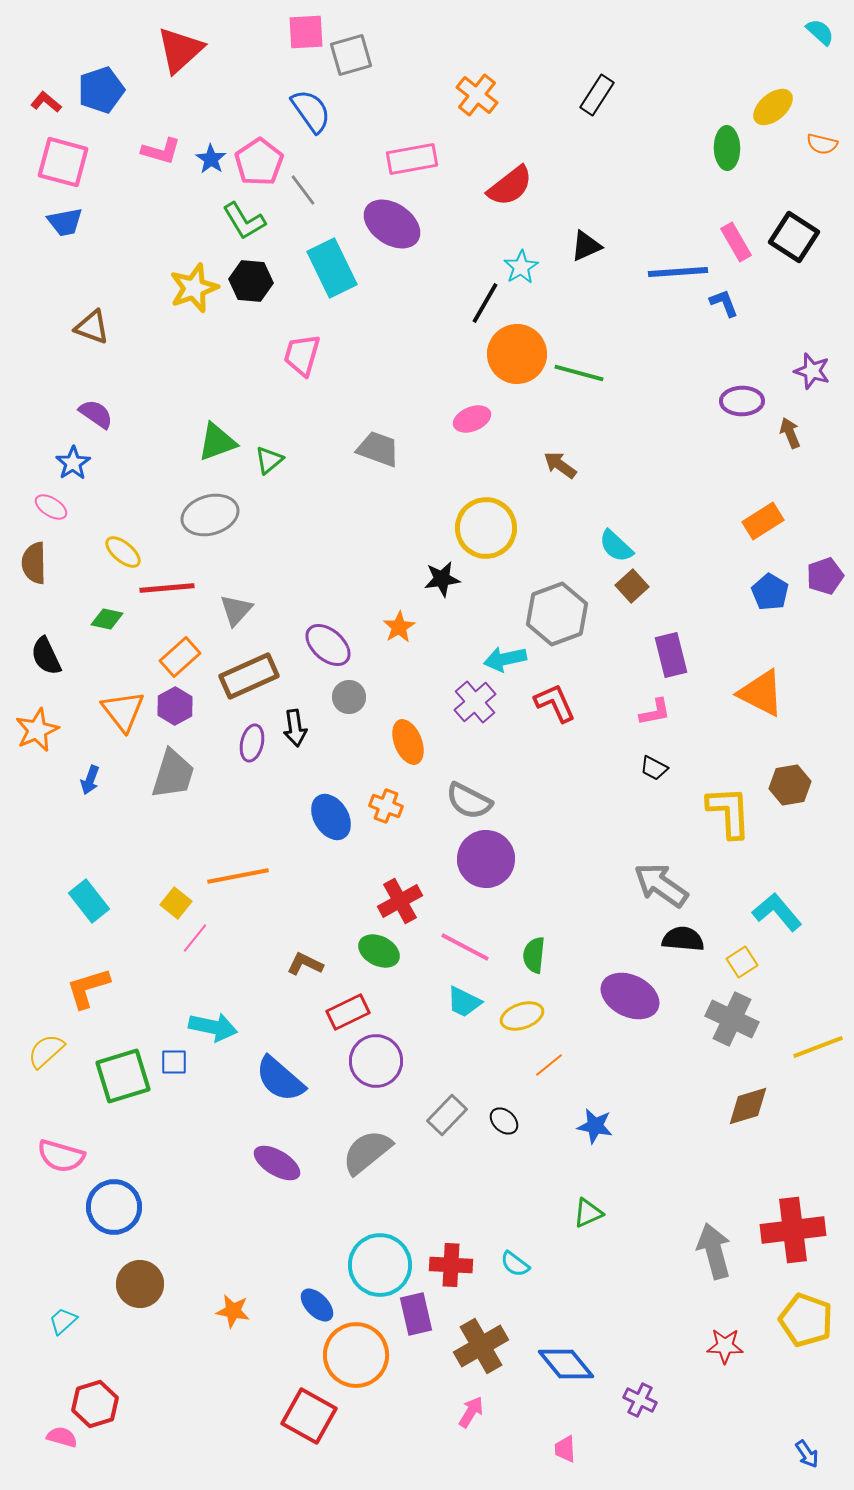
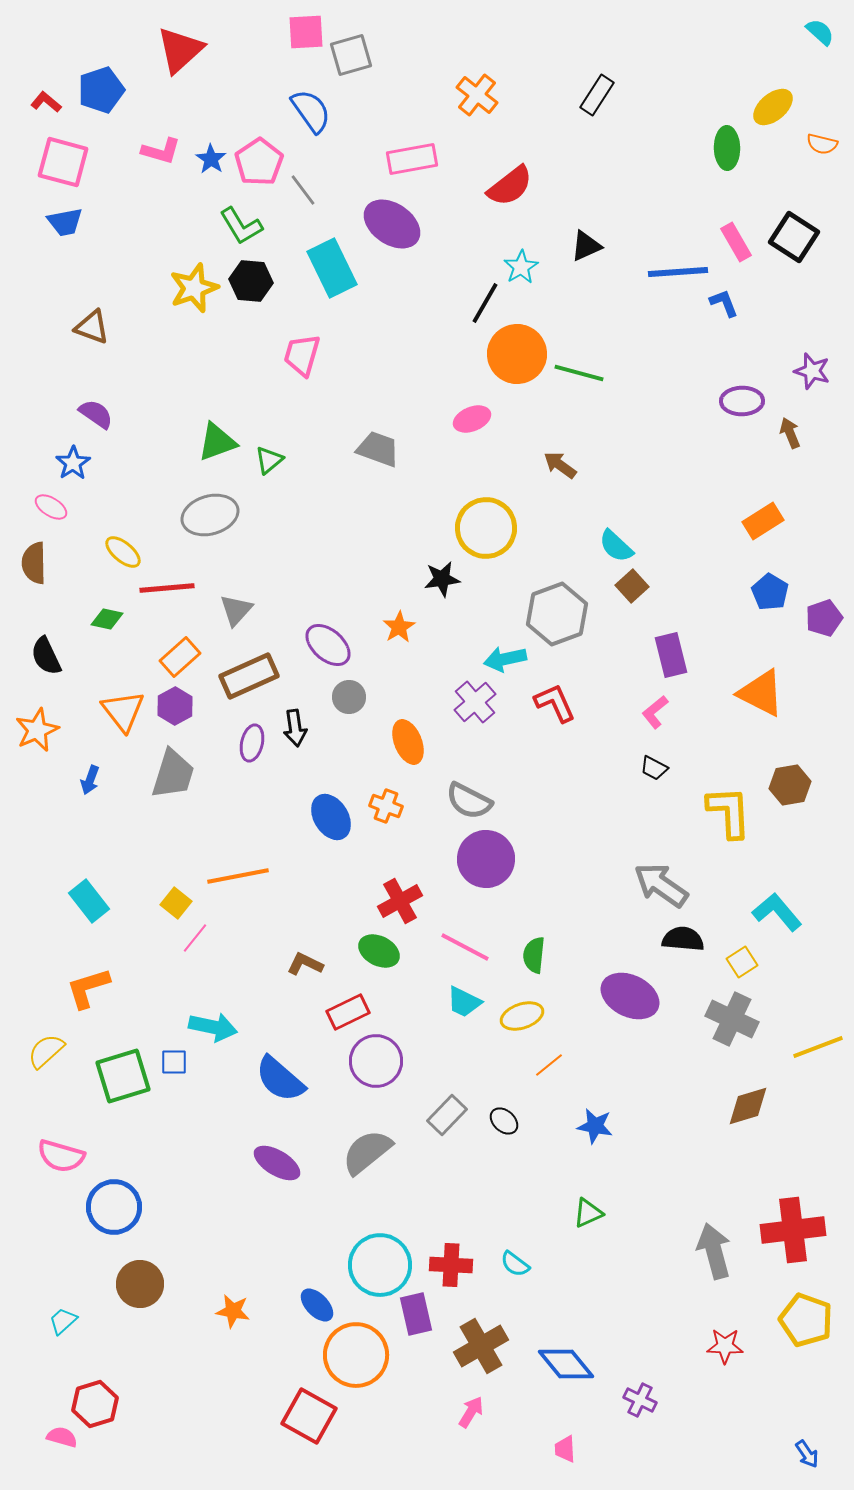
green L-shape at (244, 221): moved 3 px left, 5 px down
purple pentagon at (825, 576): moved 1 px left, 42 px down
pink L-shape at (655, 712): rotated 152 degrees clockwise
